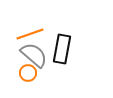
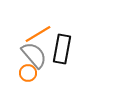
orange line: moved 8 px right; rotated 12 degrees counterclockwise
gray semicircle: rotated 8 degrees clockwise
